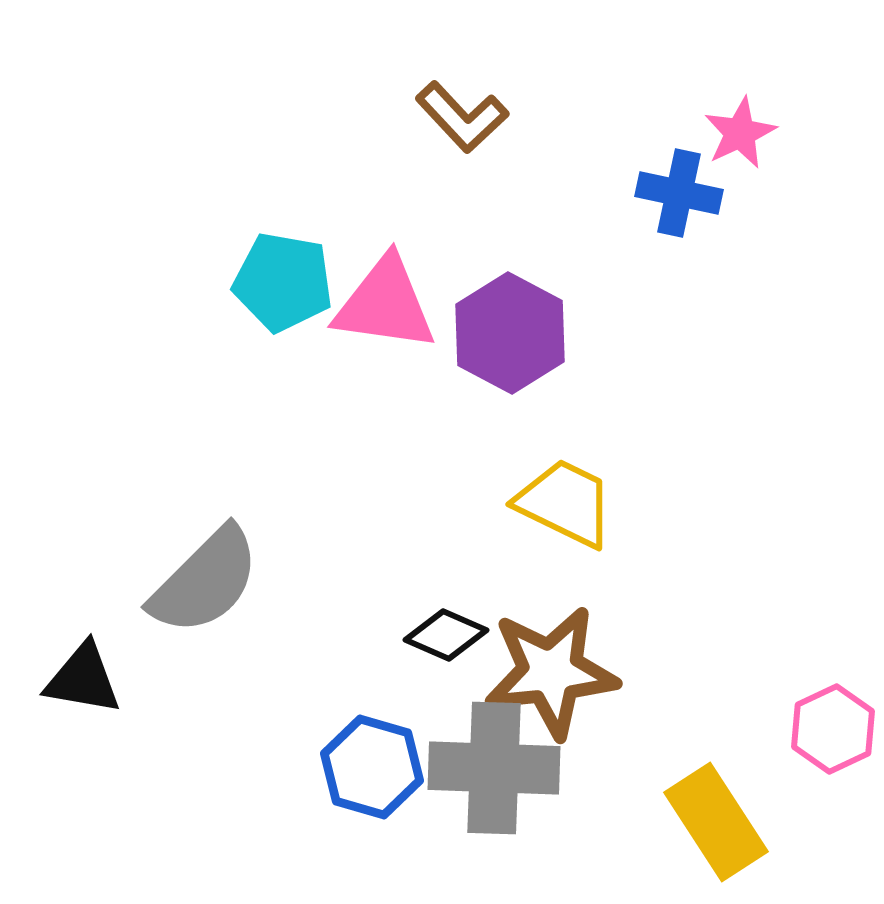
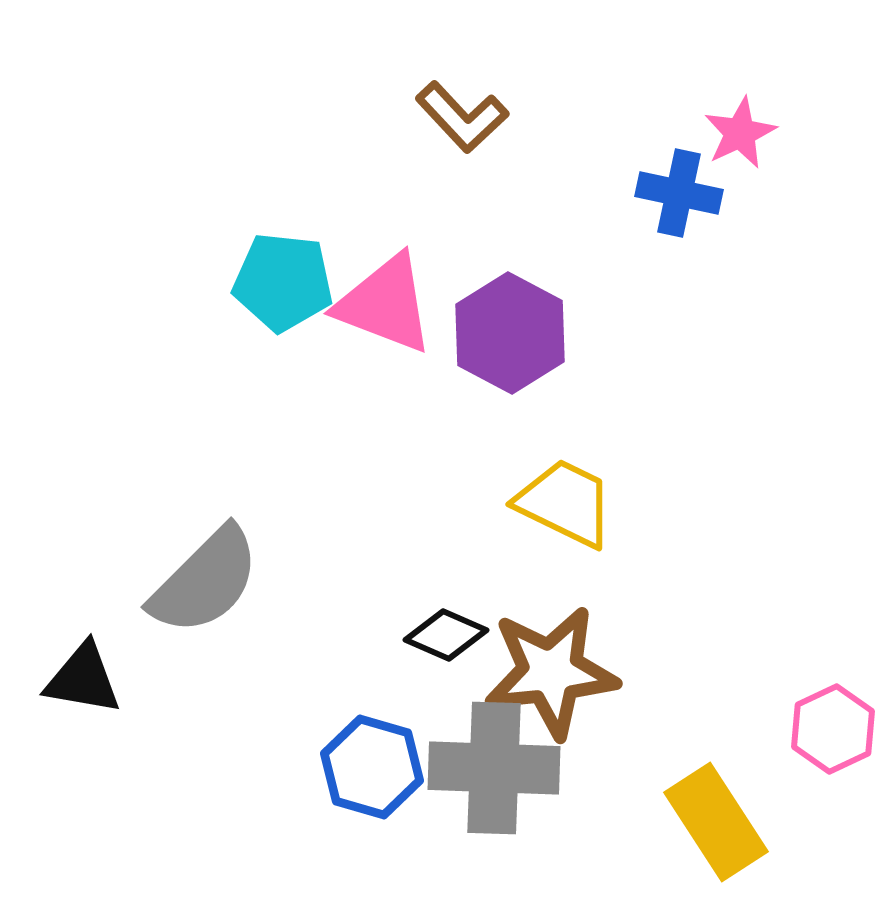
cyan pentagon: rotated 4 degrees counterclockwise
pink triangle: rotated 13 degrees clockwise
